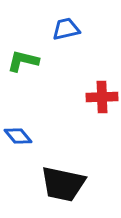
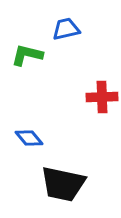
green L-shape: moved 4 px right, 6 px up
blue diamond: moved 11 px right, 2 px down
